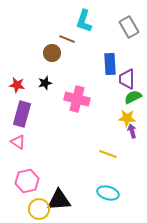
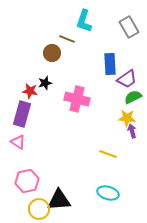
purple trapezoid: rotated 125 degrees counterclockwise
red star: moved 13 px right, 6 px down
